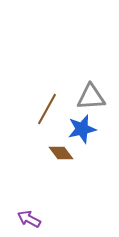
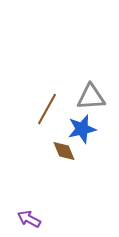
brown diamond: moved 3 px right, 2 px up; rotated 15 degrees clockwise
